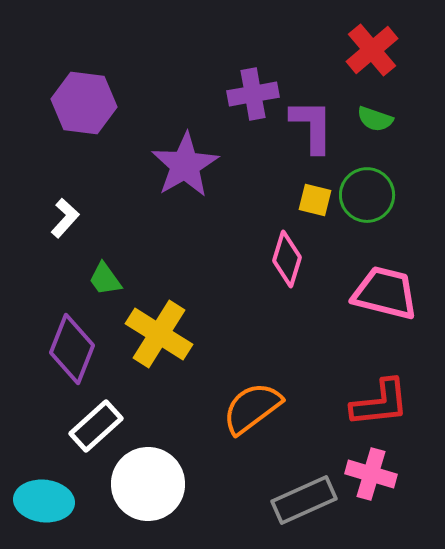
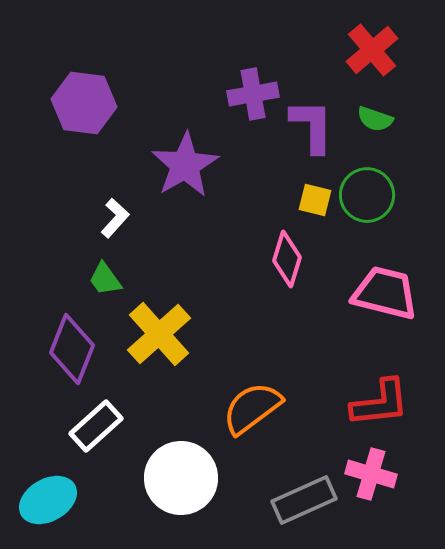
white L-shape: moved 50 px right
yellow cross: rotated 16 degrees clockwise
white circle: moved 33 px right, 6 px up
cyan ellipse: moved 4 px right, 1 px up; rotated 36 degrees counterclockwise
